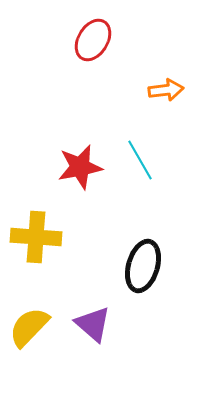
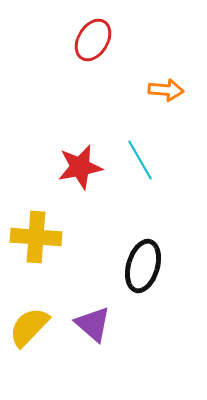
orange arrow: rotated 12 degrees clockwise
